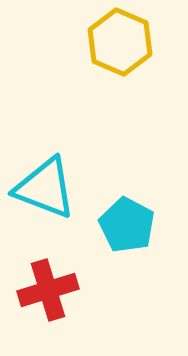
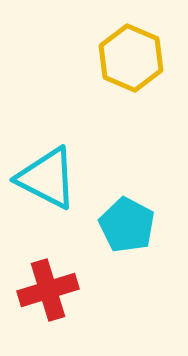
yellow hexagon: moved 11 px right, 16 px down
cyan triangle: moved 2 px right, 10 px up; rotated 6 degrees clockwise
